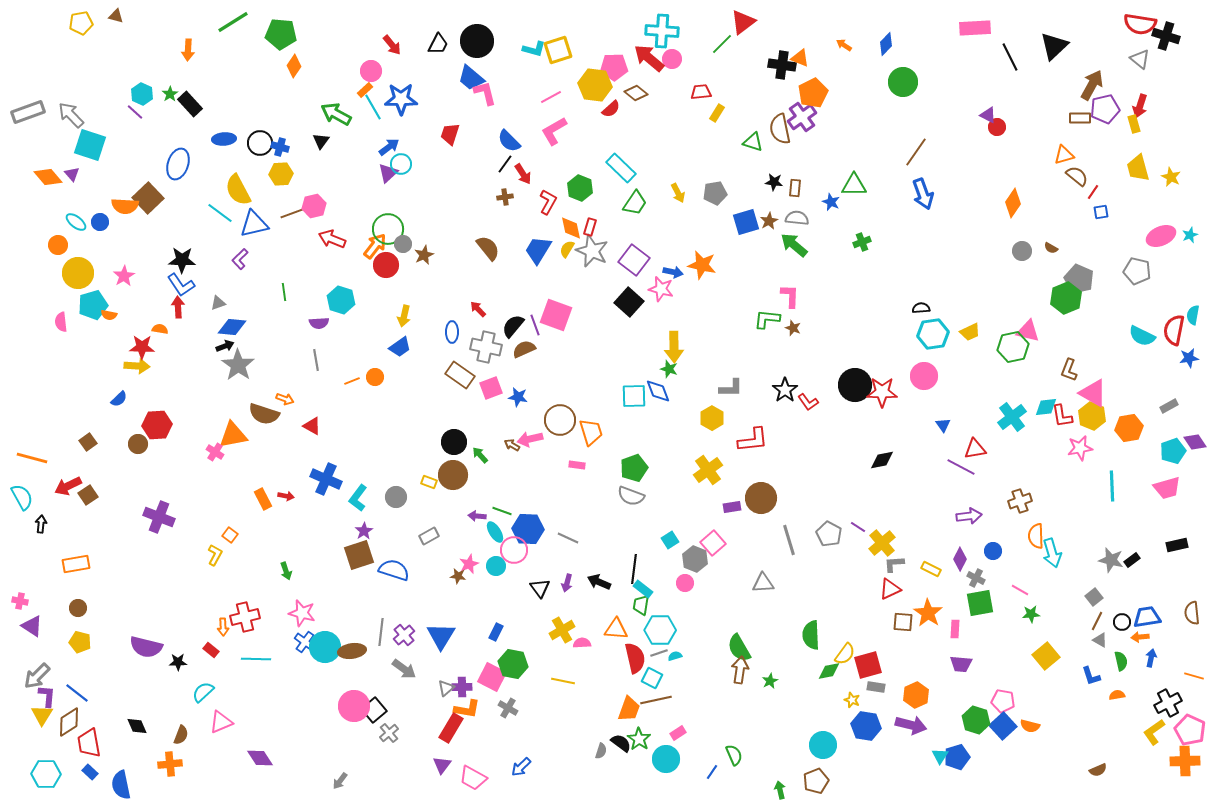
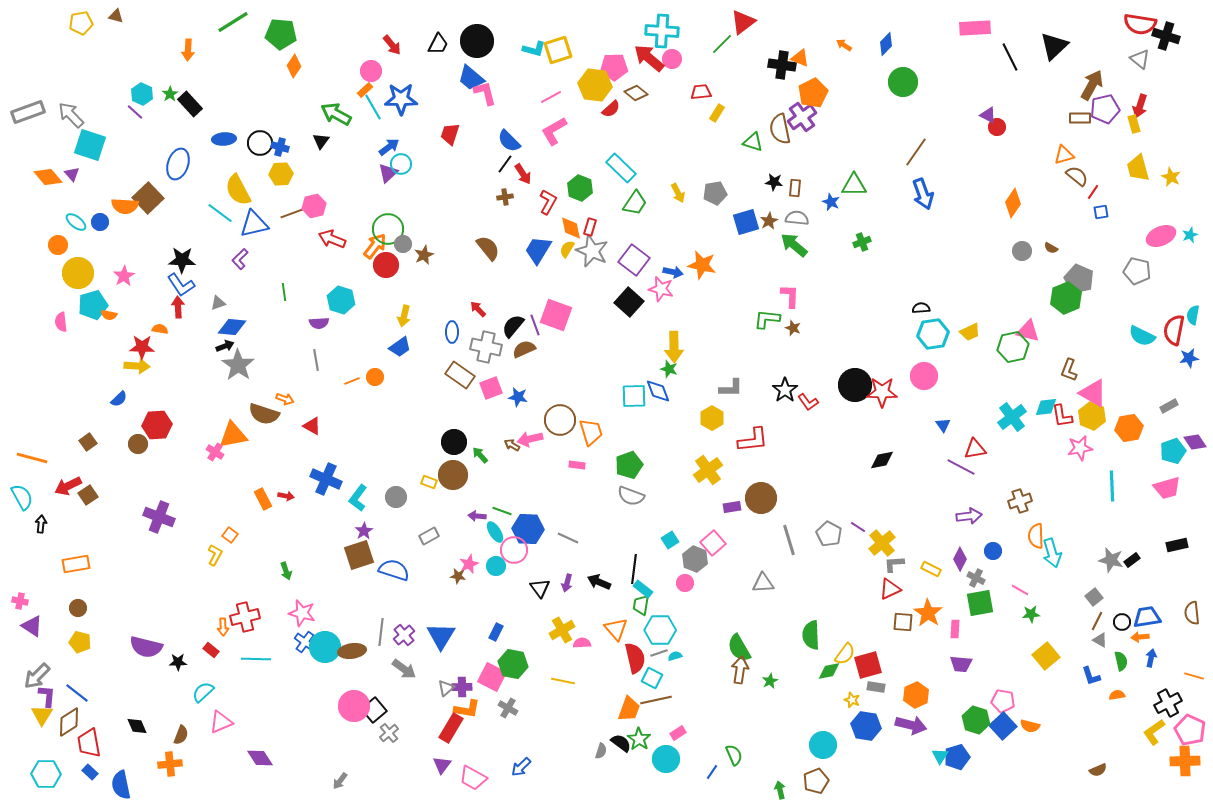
green pentagon at (634, 468): moved 5 px left, 3 px up
orange triangle at (616, 629): rotated 45 degrees clockwise
